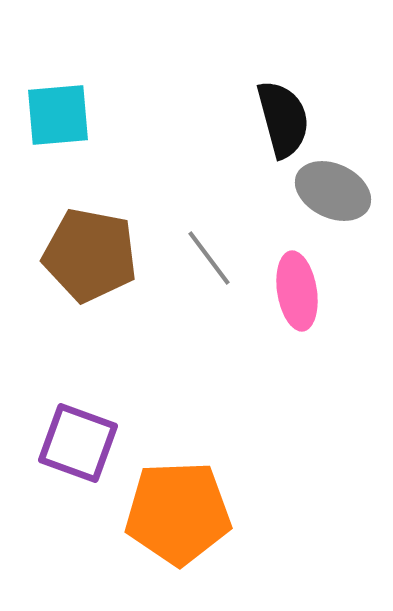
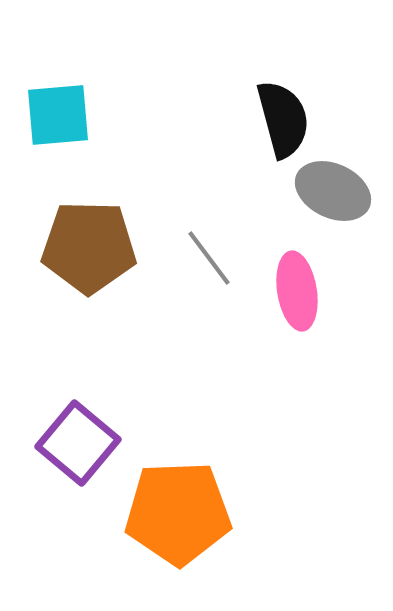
brown pentagon: moved 1 px left, 8 px up; rotated 10 degrees counterclockwise
purple square: rotated 20 degrees clockwise
